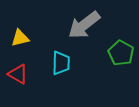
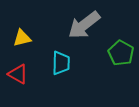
yellow triangle: moved 2 px right
